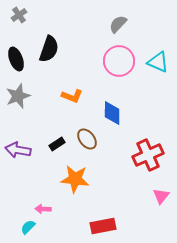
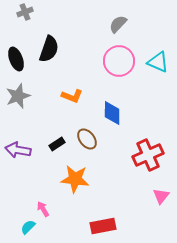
gray cross: moved 6 px right, 3 px up; rotated 14 degrees clockwise
pink arrow: rotated 56 degrees clockwise
